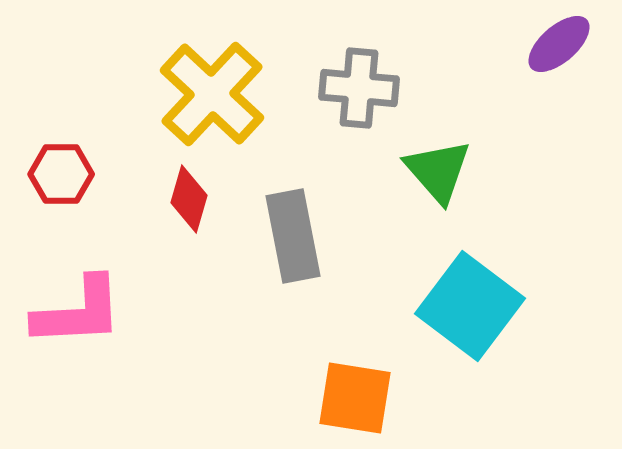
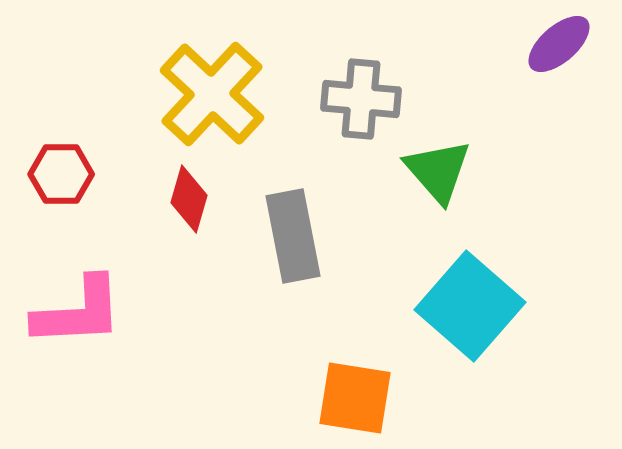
gray cross: moved 2 px right, 11 px down
cyan square: rotated 4 degrees clockwise
